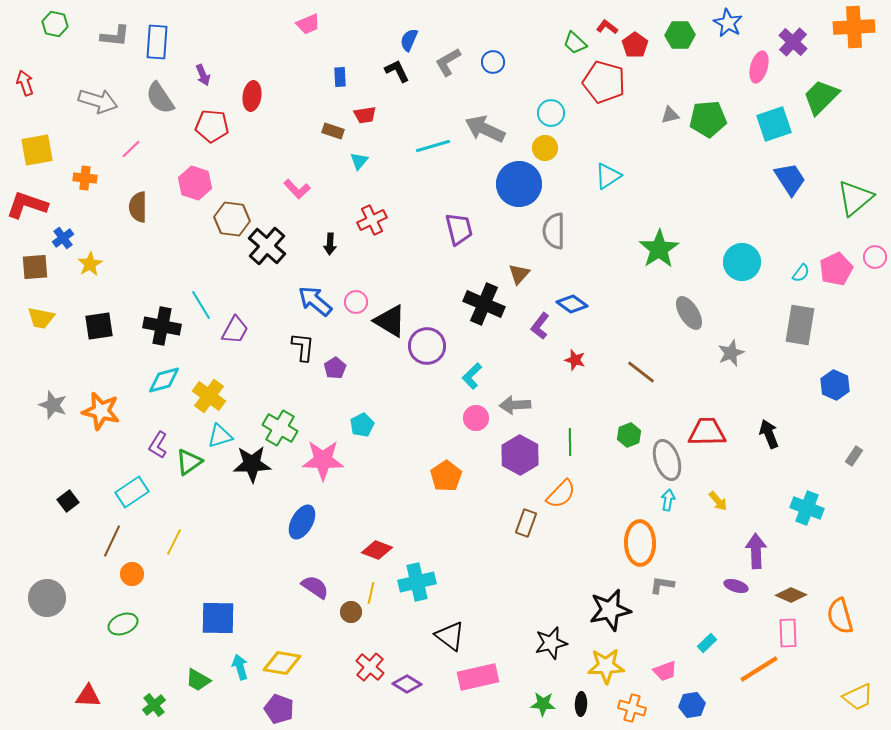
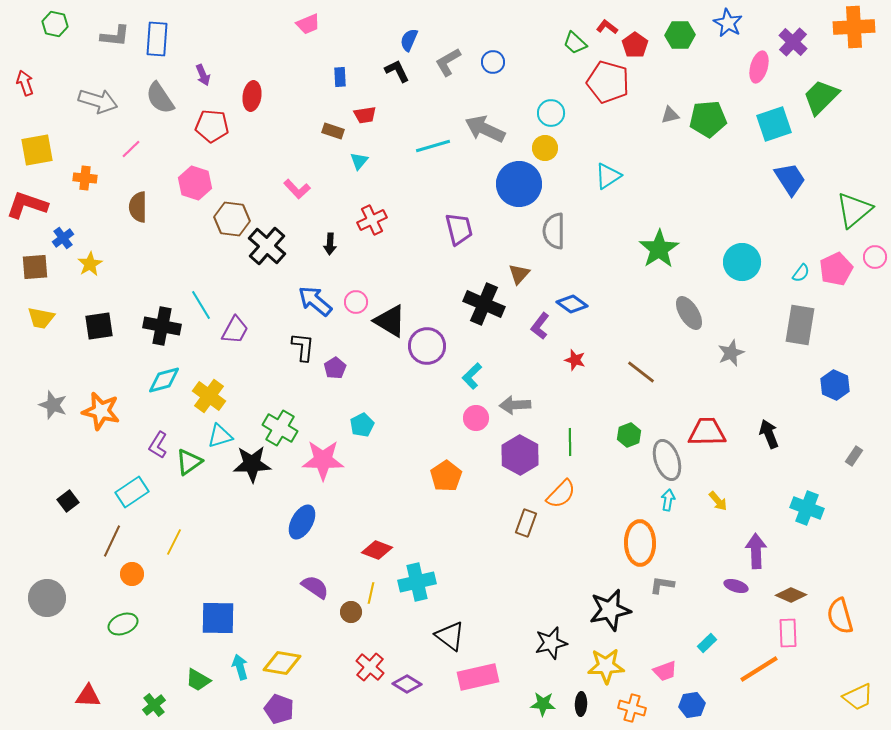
blue rectangle at (157, 42): moved 3 px up
red pentagon at (604, 82): moved 4 px right
green triangle at (855, 198): moved 1 px left, 12 px down
